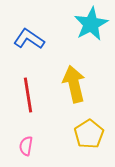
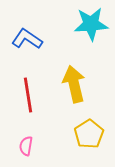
cyan star: rotated 24 degrees clockwise
blue L-shape: moved 2 px left
